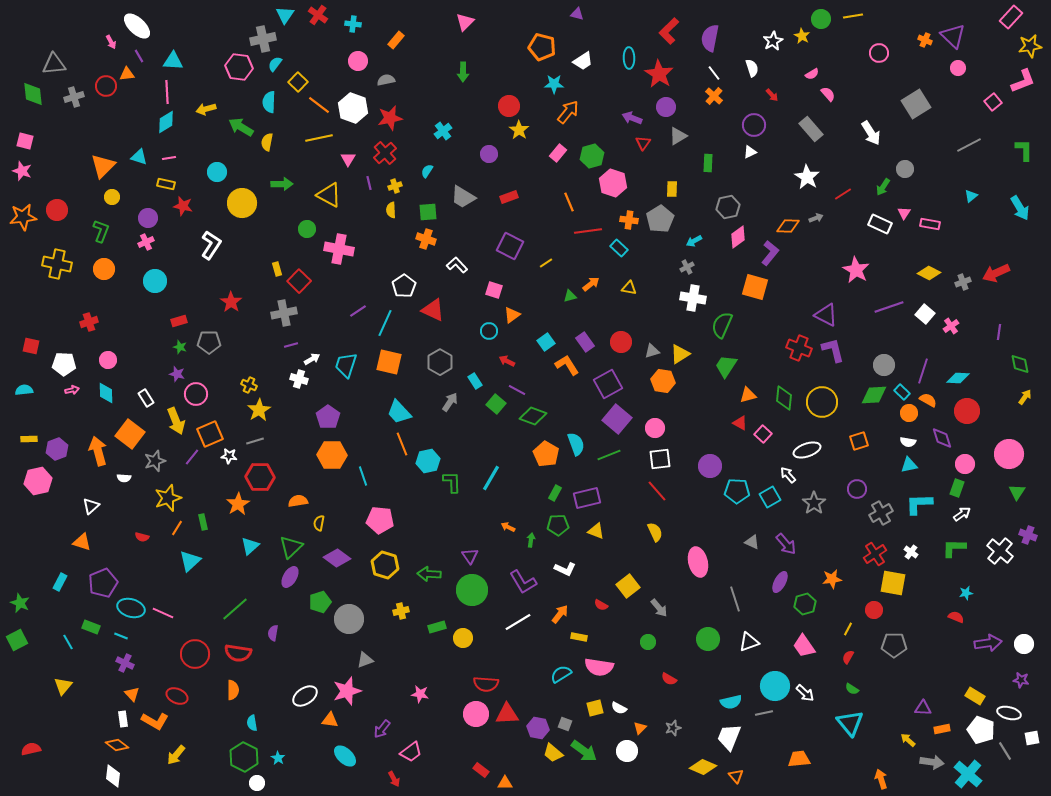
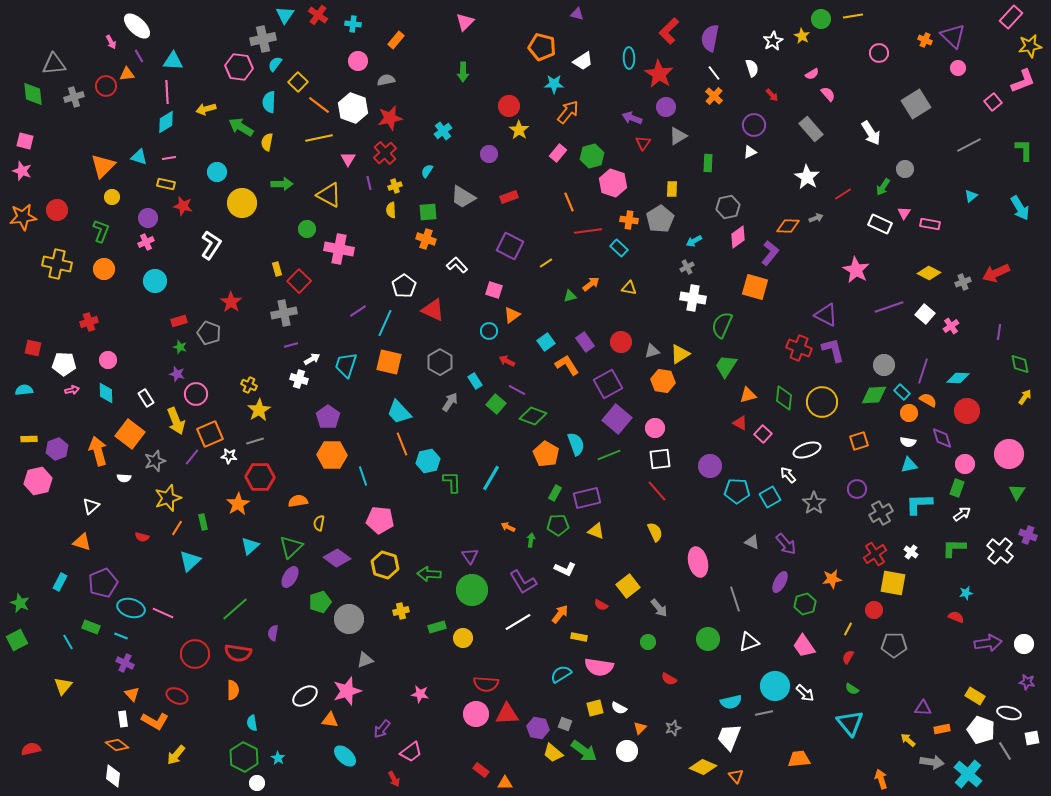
gray pentagon at (209, 342): moved 9 px up; rotated 20 degrees clockwise
red square at (31, 346): moved 2 px right, 2 px down
purple star at (1021, 680): moved 6 px right, 2 px down
